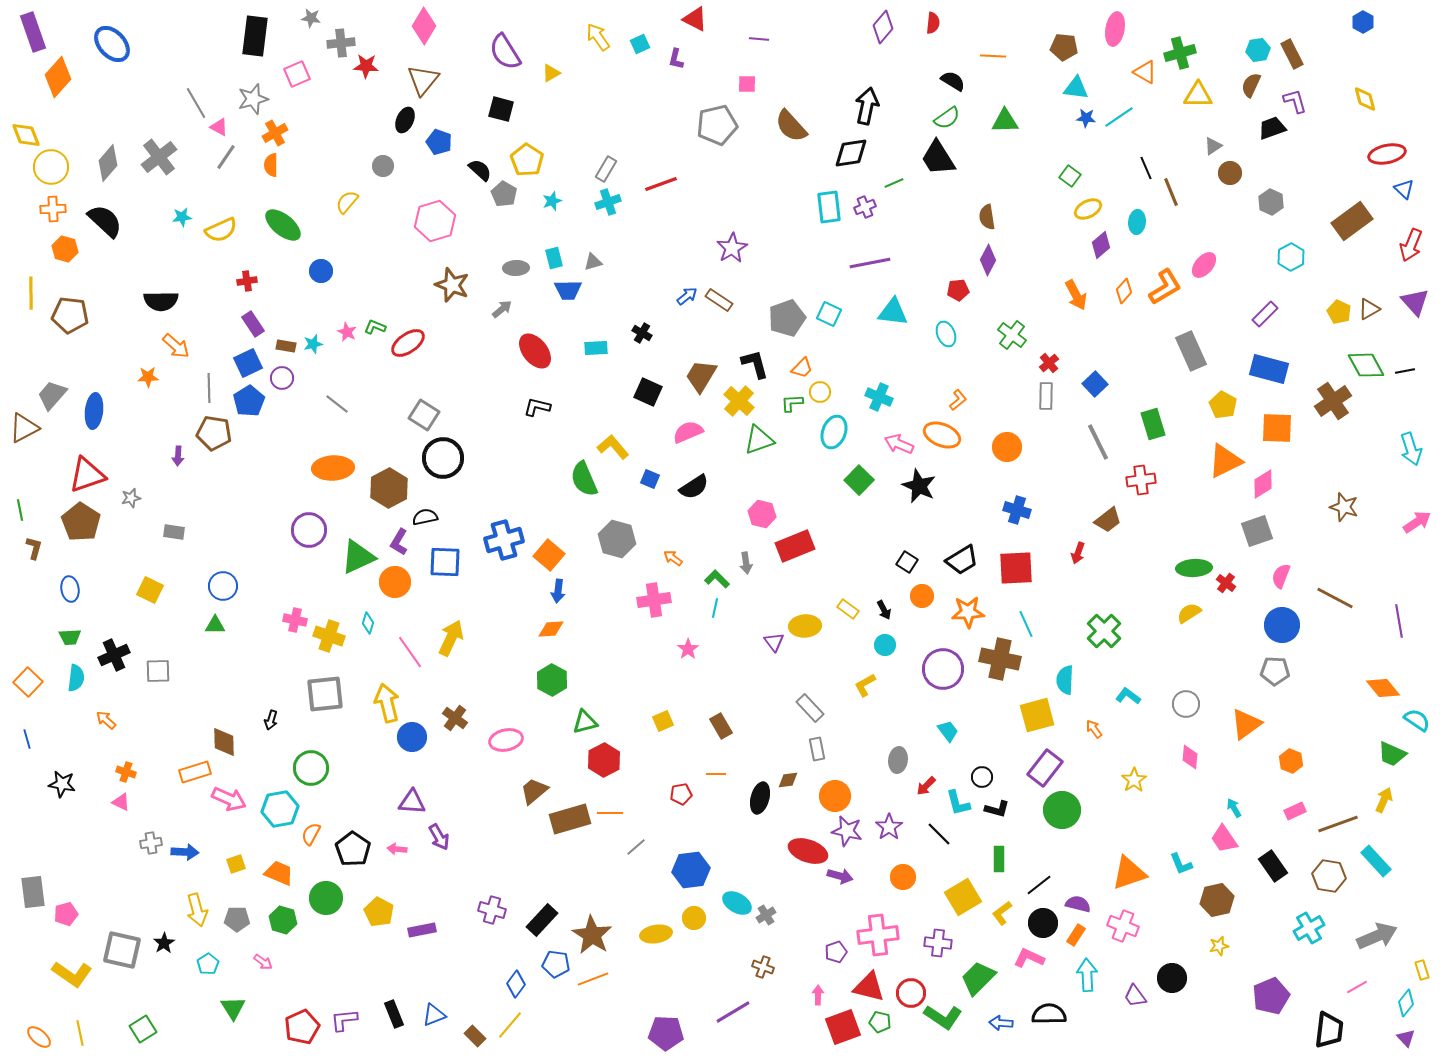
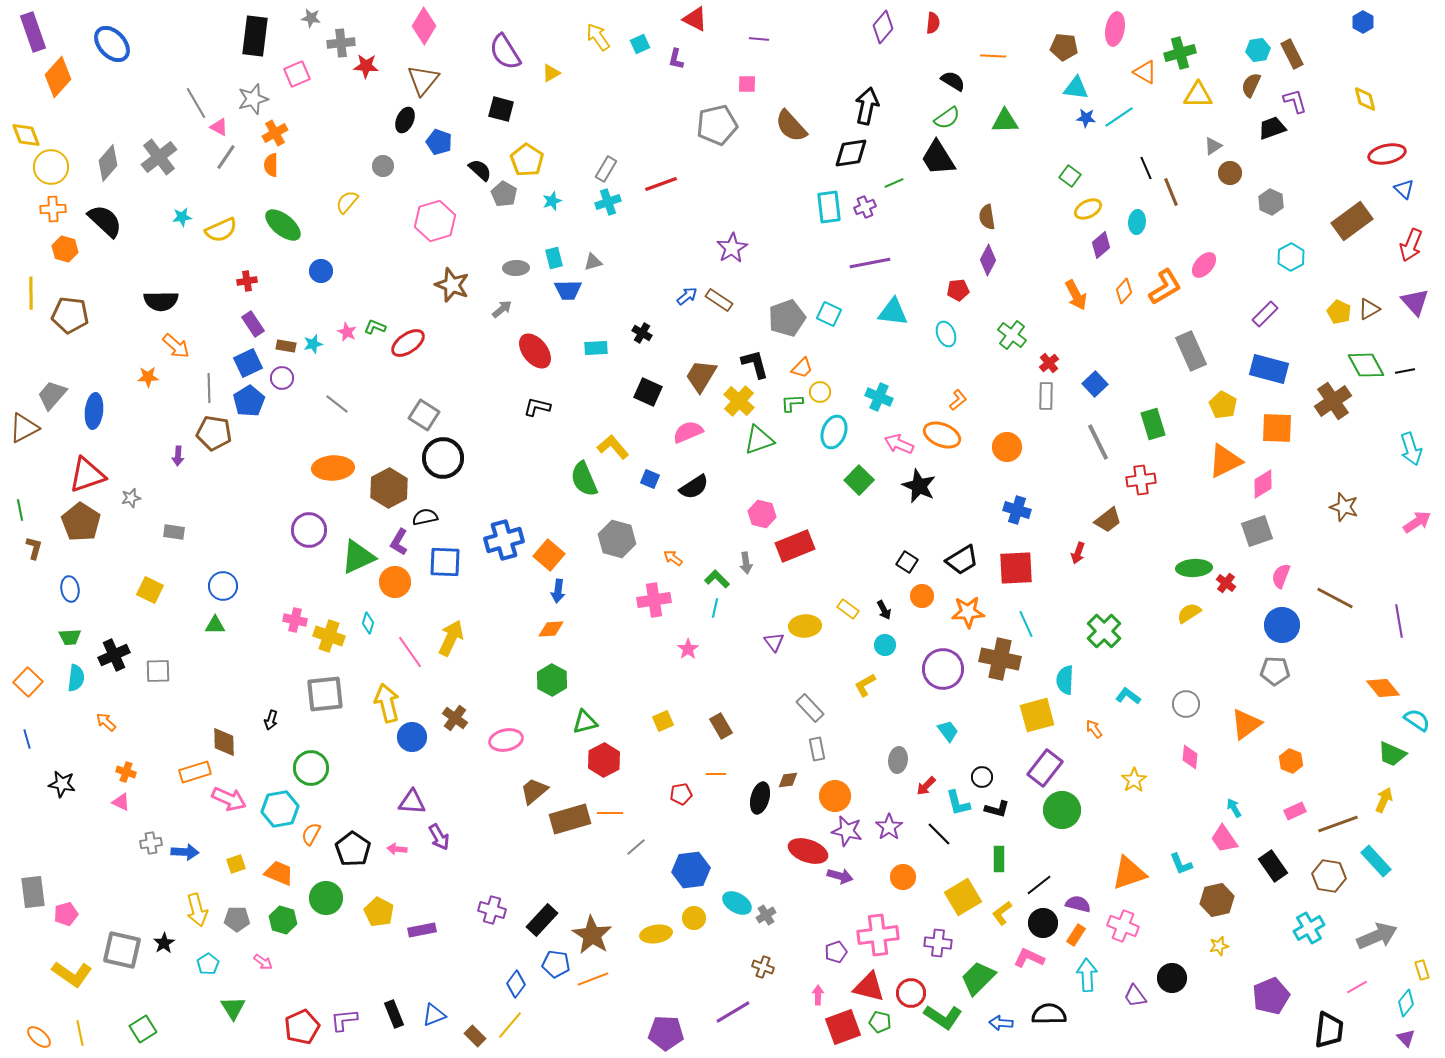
orange arrow at (106, 720): moved 2 px down
